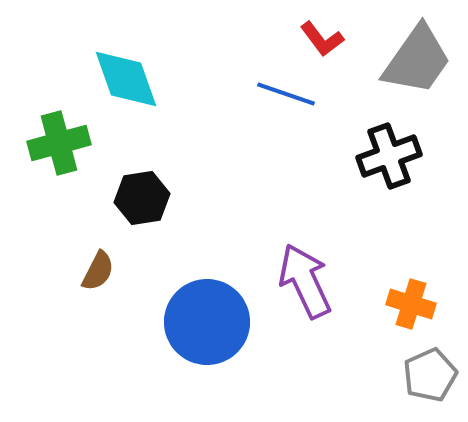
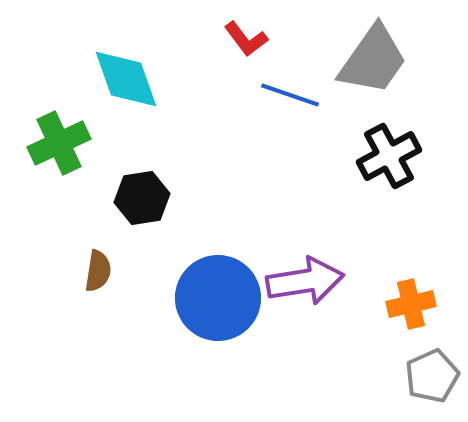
red L-shape: moved 76 px left
gray trapezoid: moved 44 px left
blue line: moved 4 px right, 1 px down
green cross: rotated 10 degrees counterclockwise
black cross: rotated 8 degrees counterclockwise
brown semicircle: rotated 18 degrees counterclockwise
purple arrow: rotated 106 degrees clockwise
orange cross: rotated 30 degrees counterclockwise
blue circle: moved 11 px right, 24 px up
gray pentagon: moved 2 px right, 1 px down
